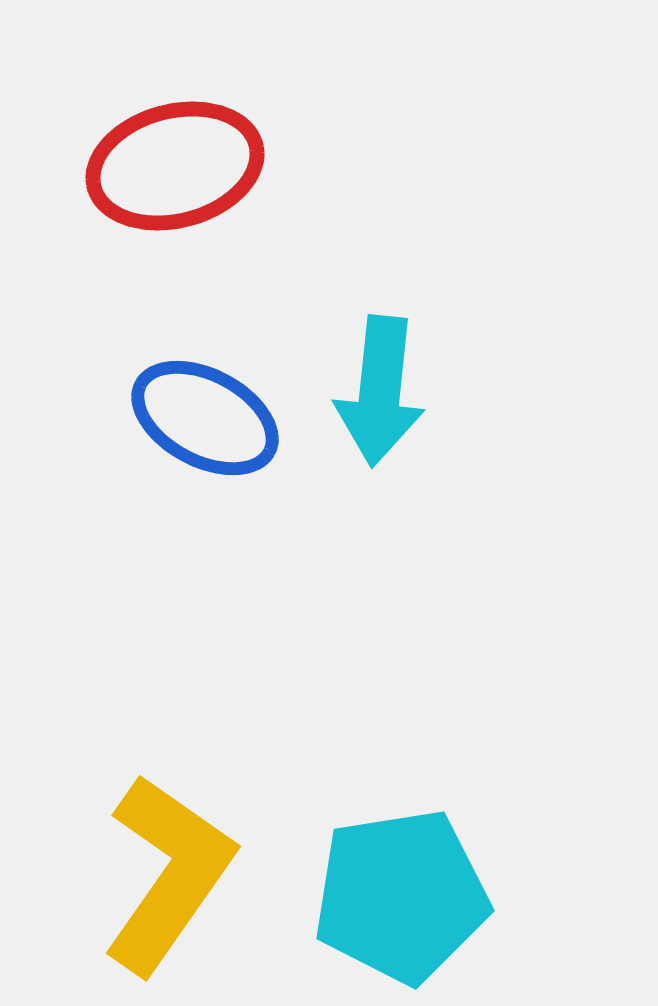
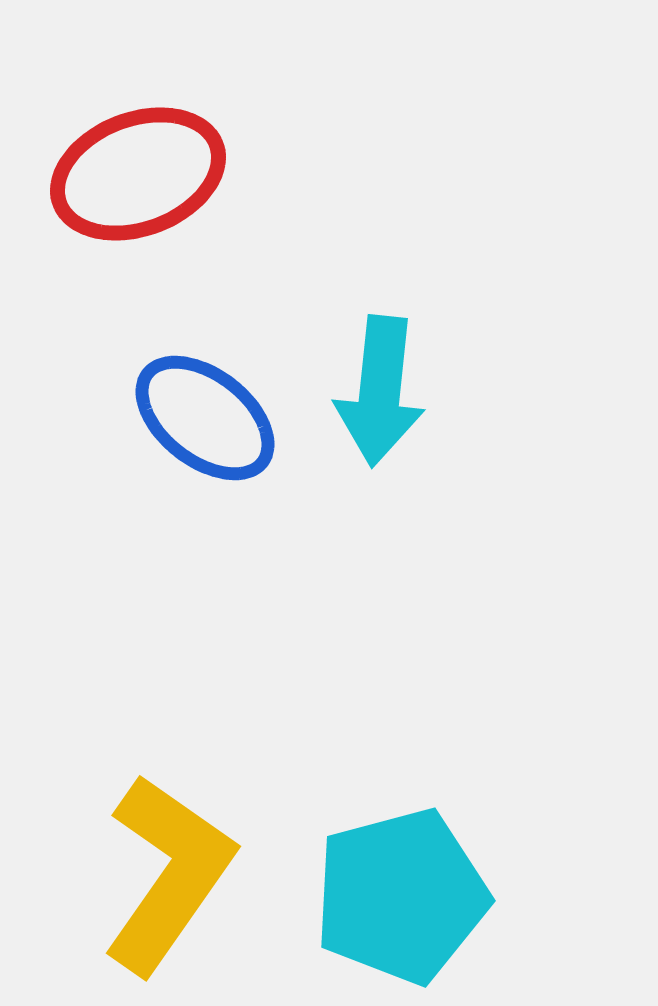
red ellipse: moved 37 px left, 8 px down; rotated 6 degrees counterclockwise
blue ellipse: rotated 10 degrees clockwise
cyan pentagon: rotated 6 degrees counterclockwise
